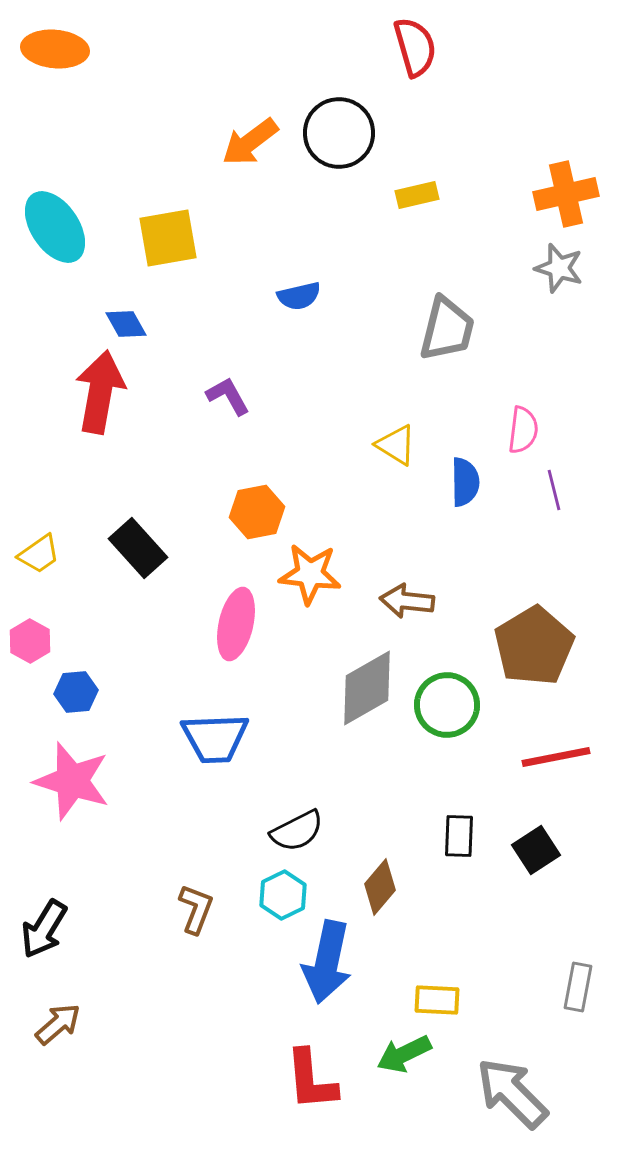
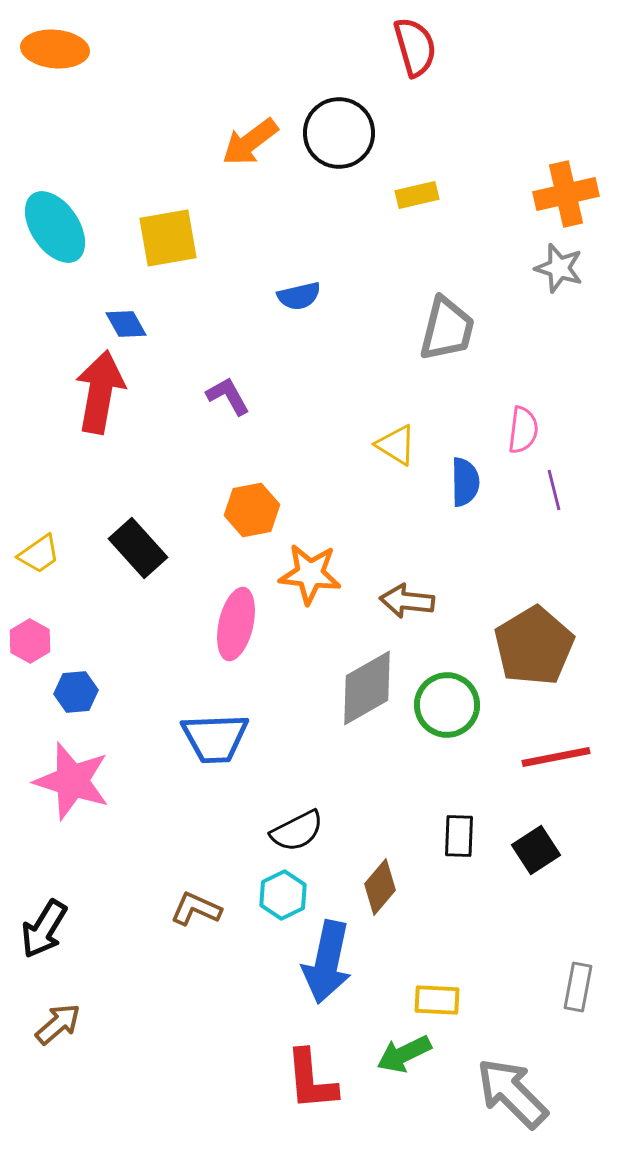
orange hexagon at (257, 512): moved 5 px left, 2 px up
brown L-shape at (196, 909): rotated 87 degrees counterclockwise
